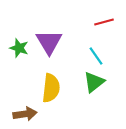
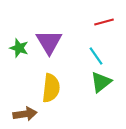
green triangle: moved 7 px right
